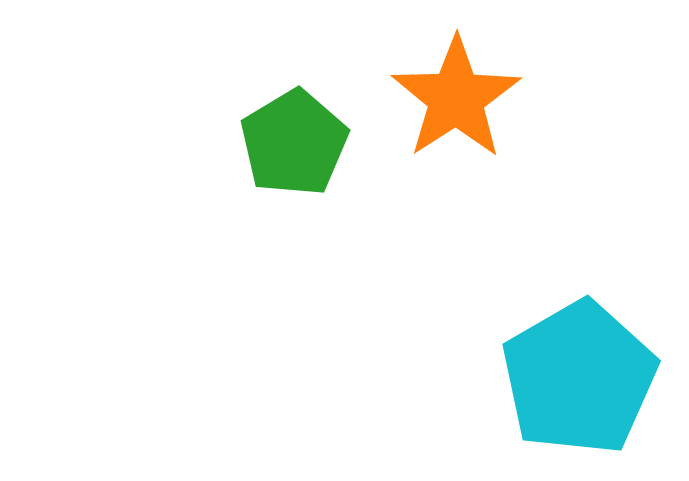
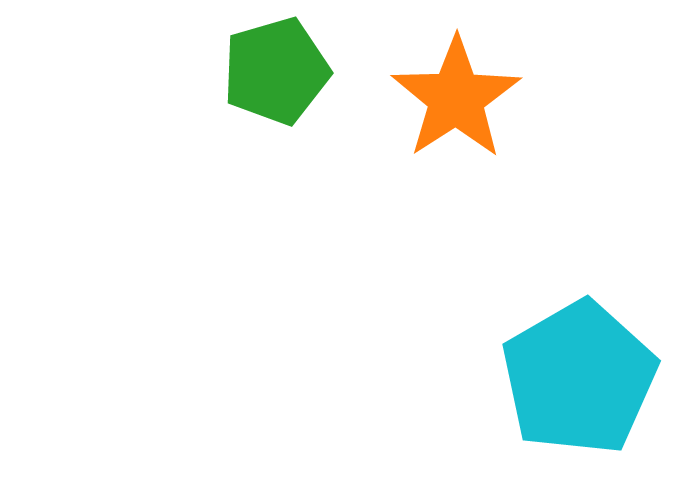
green pentagon: moved 18 px left, 72 px up; rotated 15 degrees clockwise
